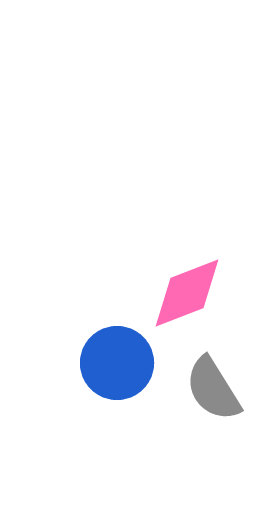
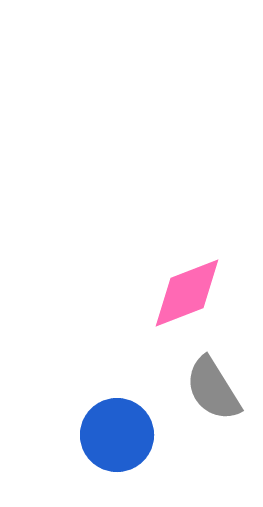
blue circle: moved 72 px down
